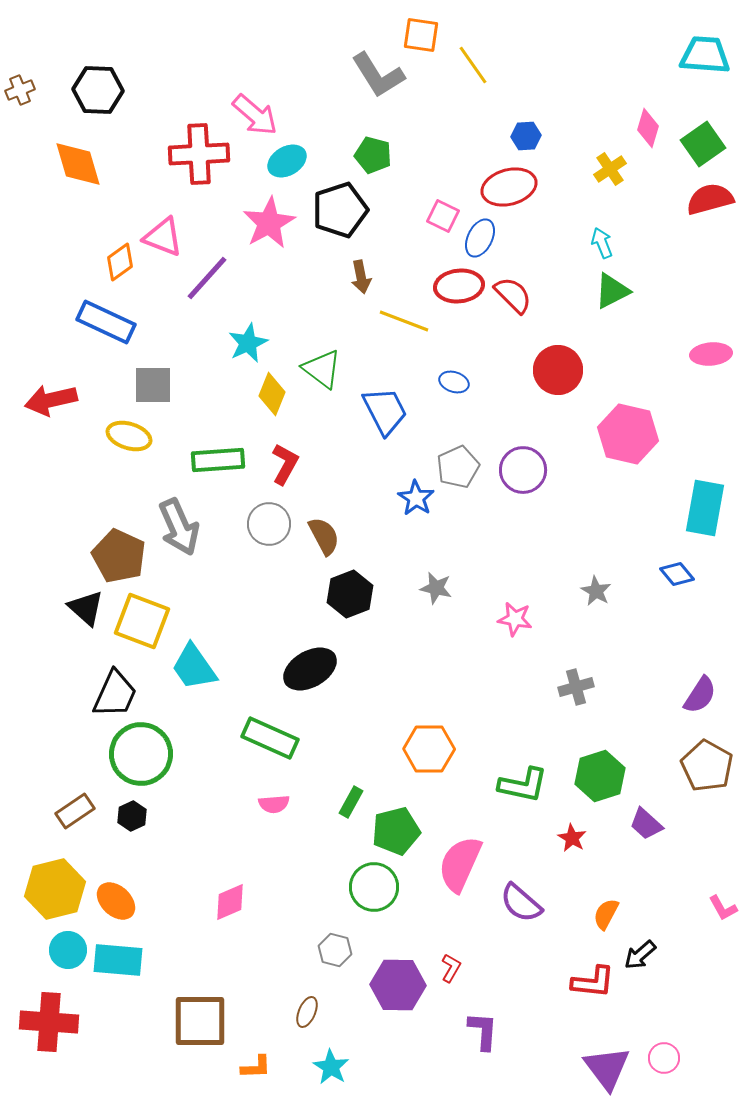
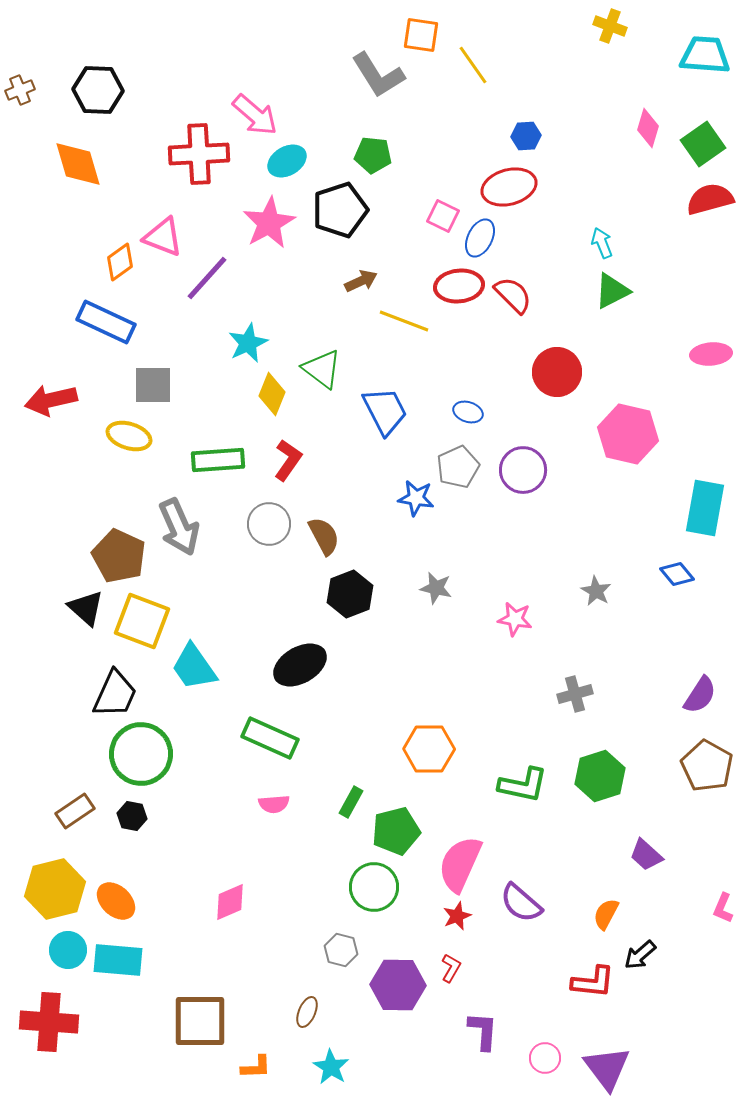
green pentagon at (373, 155): rotated 9 degrees counterclockwise
yellow cross at (610, 169): moved 143 px up; rotated 36 degrees counterclockwise
brown arrow at (361, 277): moved 4 px down; rotated 104 degrees counterclockwise
red circle at (558, 370): moved 1 px left, 2 px down
blue ellipse at (454, 382): moved 14 px right, 30 px down
red L-shape at (285, 464): moved 3 px right, 4 px up; rotated 6 degrees clockwise
blue star at (416, 498): rotated 24 degrees counterclockwise
black ellipse at (310, 669): moved 10 px left, 4 px up
gray cross at (576, 687): moved 1 px left, 7 px down
black hexagon at (132, 816): rotated 24 degrees counterclockwise
purple trapezoid at (646, 824): moved 31 px down
red star at (572, 838): moved 115 px left, 78 px down; rotated 20 degrees clockwise
pink L-shape at (723, 908): rotated 52 degrees clockwise
gray hexagon at (335, 950): moved 6 px right
pink circle at (664, 1058): moved 119 px left
